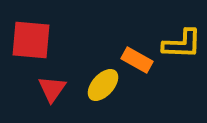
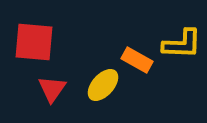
red square: moved 3 px right, 2 px down
